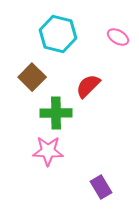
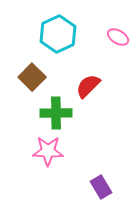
cyan hexagon: rotated 21 degrees clockwise
